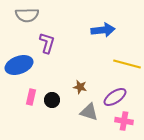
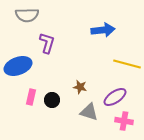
blue ellipse: moved 1 px left, 1 px down
